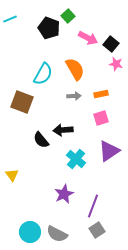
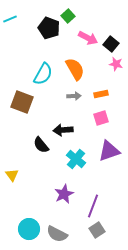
black semicircle: moved 5 px down
purple triangle: rotated 15 degrees clockwise
cyan circle: moved 1 px left, 3 px up
